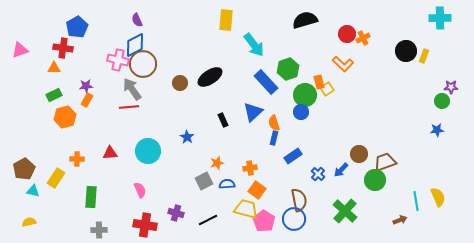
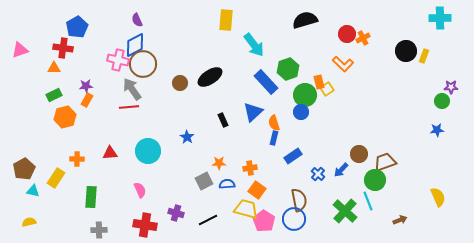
orange star at (217, 163): moved 2 px right; rotated 16 degrees clockwise
cyan line at (416, 201): moved 48 px left; rotated 12 degrees counterclockwise
